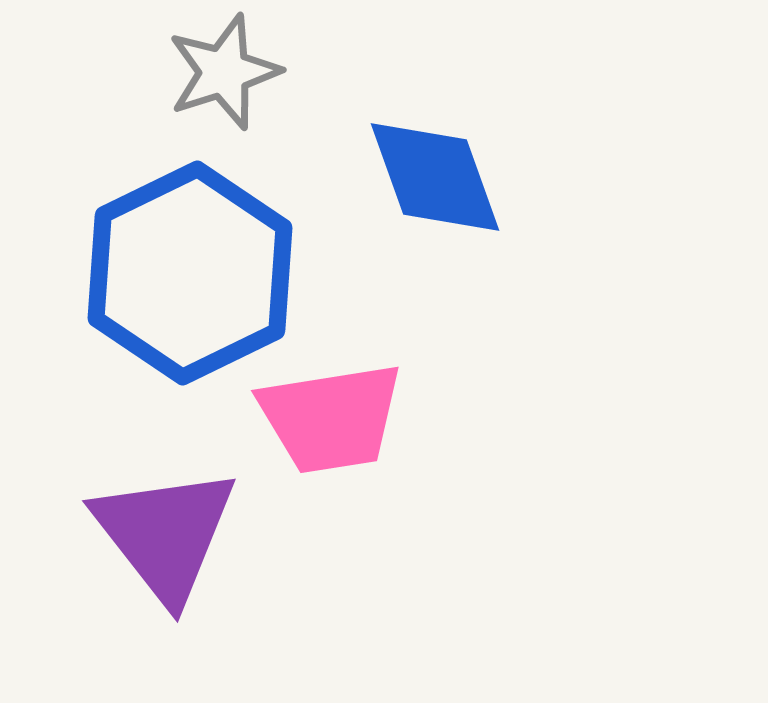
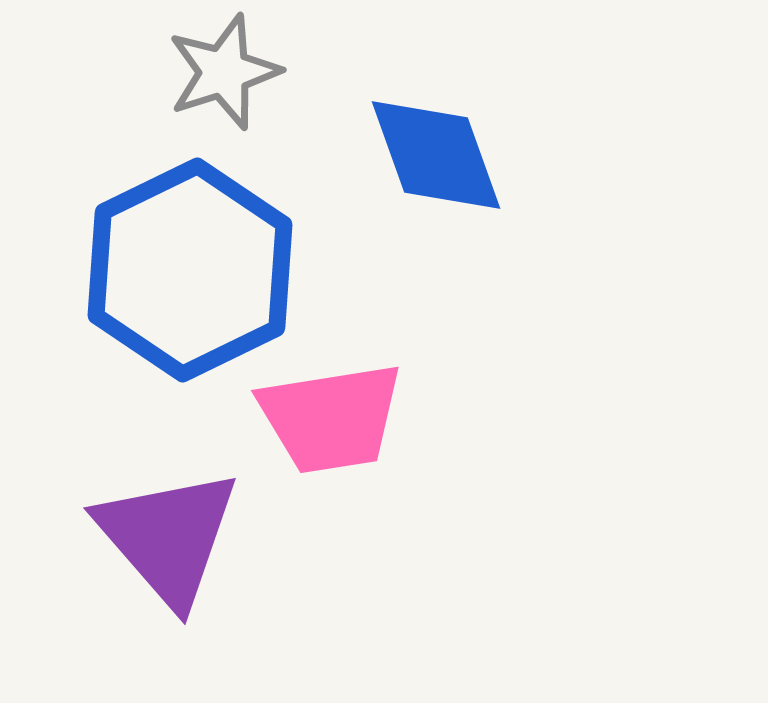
blue diamond: moved 1 px right, 22 px up
blue hexagon: moved 3 px up
purple triangle: moved 3 px right, 3 px down; rotated 3 degrees counterclockwise
